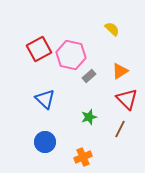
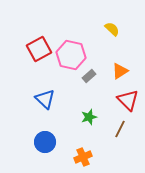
red triangle: moved 1 px right, 1 px down
